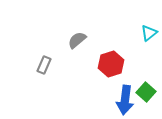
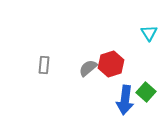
cyan triangle: rotated 24 degrees counterclockwise
gray semicircle: moved 11 px right, 28 px down
gray rectangle: rotated 18 degrees counterclockwise
